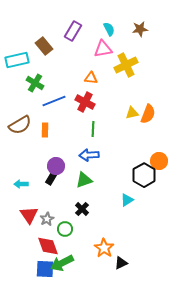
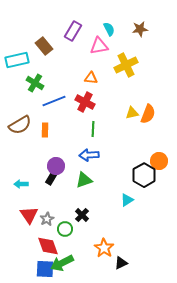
pink triangle: moved 4 px left, 3 px up
black cross: moved 6 px down
